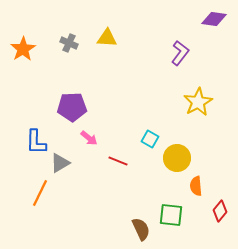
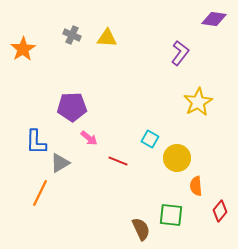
gray cross: moved 3 px right, 8 px up
